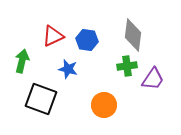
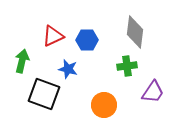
gray diamond: moved 2 px right, 3 px up
blue hexagon: rotated 10 degrees counterclockwise
purple trapezoid: moved 13 px down
black square: moved 3 px right, 5 px up
